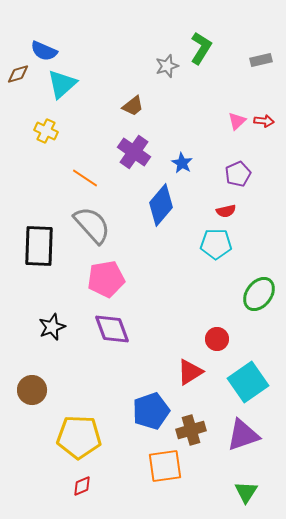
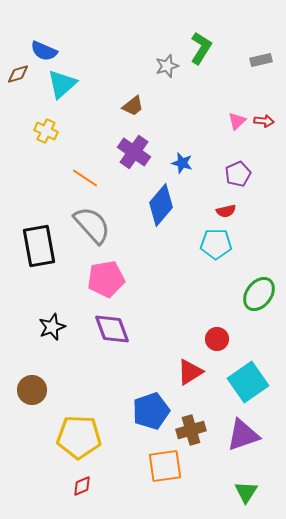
blue star: rotated 15 degrees counterclockwise
black rectangle: rotated 12 degrees counterclockwise
